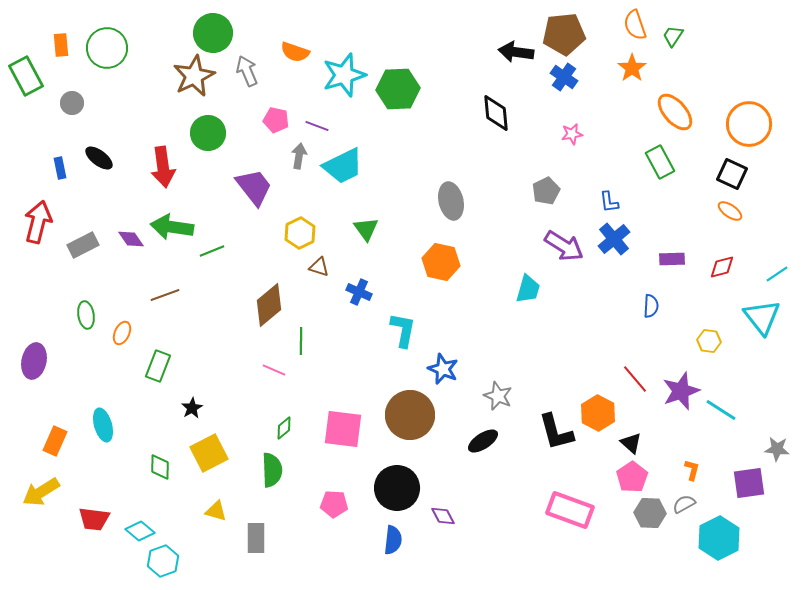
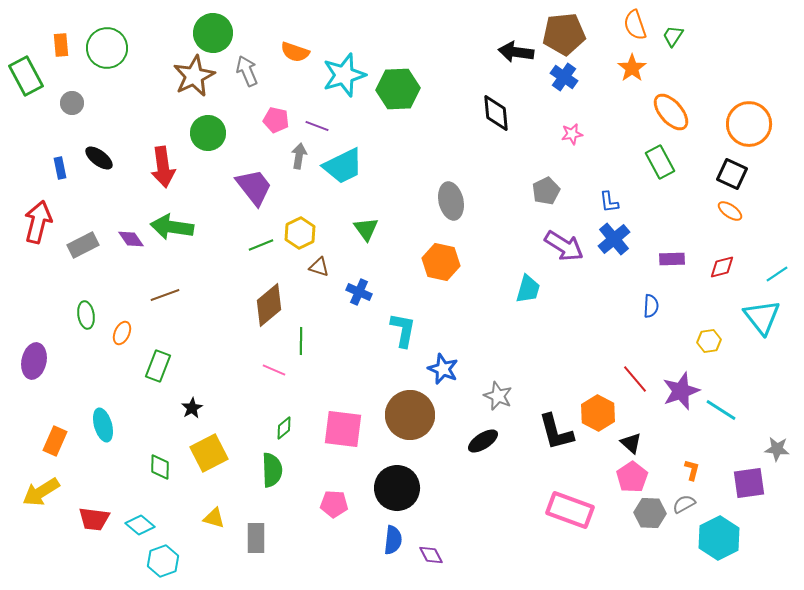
orange ellipse at (675, 112): moved 4 px left
green line at (212, 251): moved 49 px right, 6 px up
yellow hexagon at (709, 341): rotated 15 degrees counterclockwise
yellow triangle at (216, 511): moved 2 px left, 7 px down
purple diamond at (443, 516): moved 12 px left, 39 px down
cyan diamond at (140, 531): moved 6 px up
